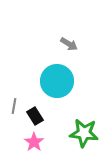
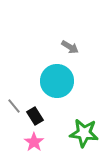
gray arrow: moved 1 px right, 3 px down
gray line: rotated 49 degrees counterclockwise
